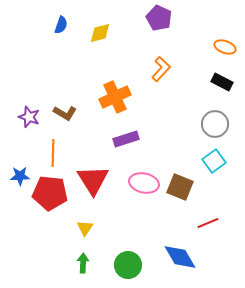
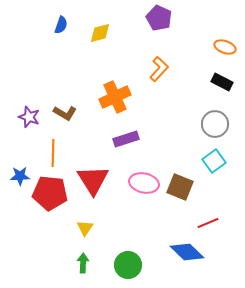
orange L-shape: moved 2 px left
blue diamond: moved 7 px right, 5 px up; rotated 16 degrees counterclockwise
